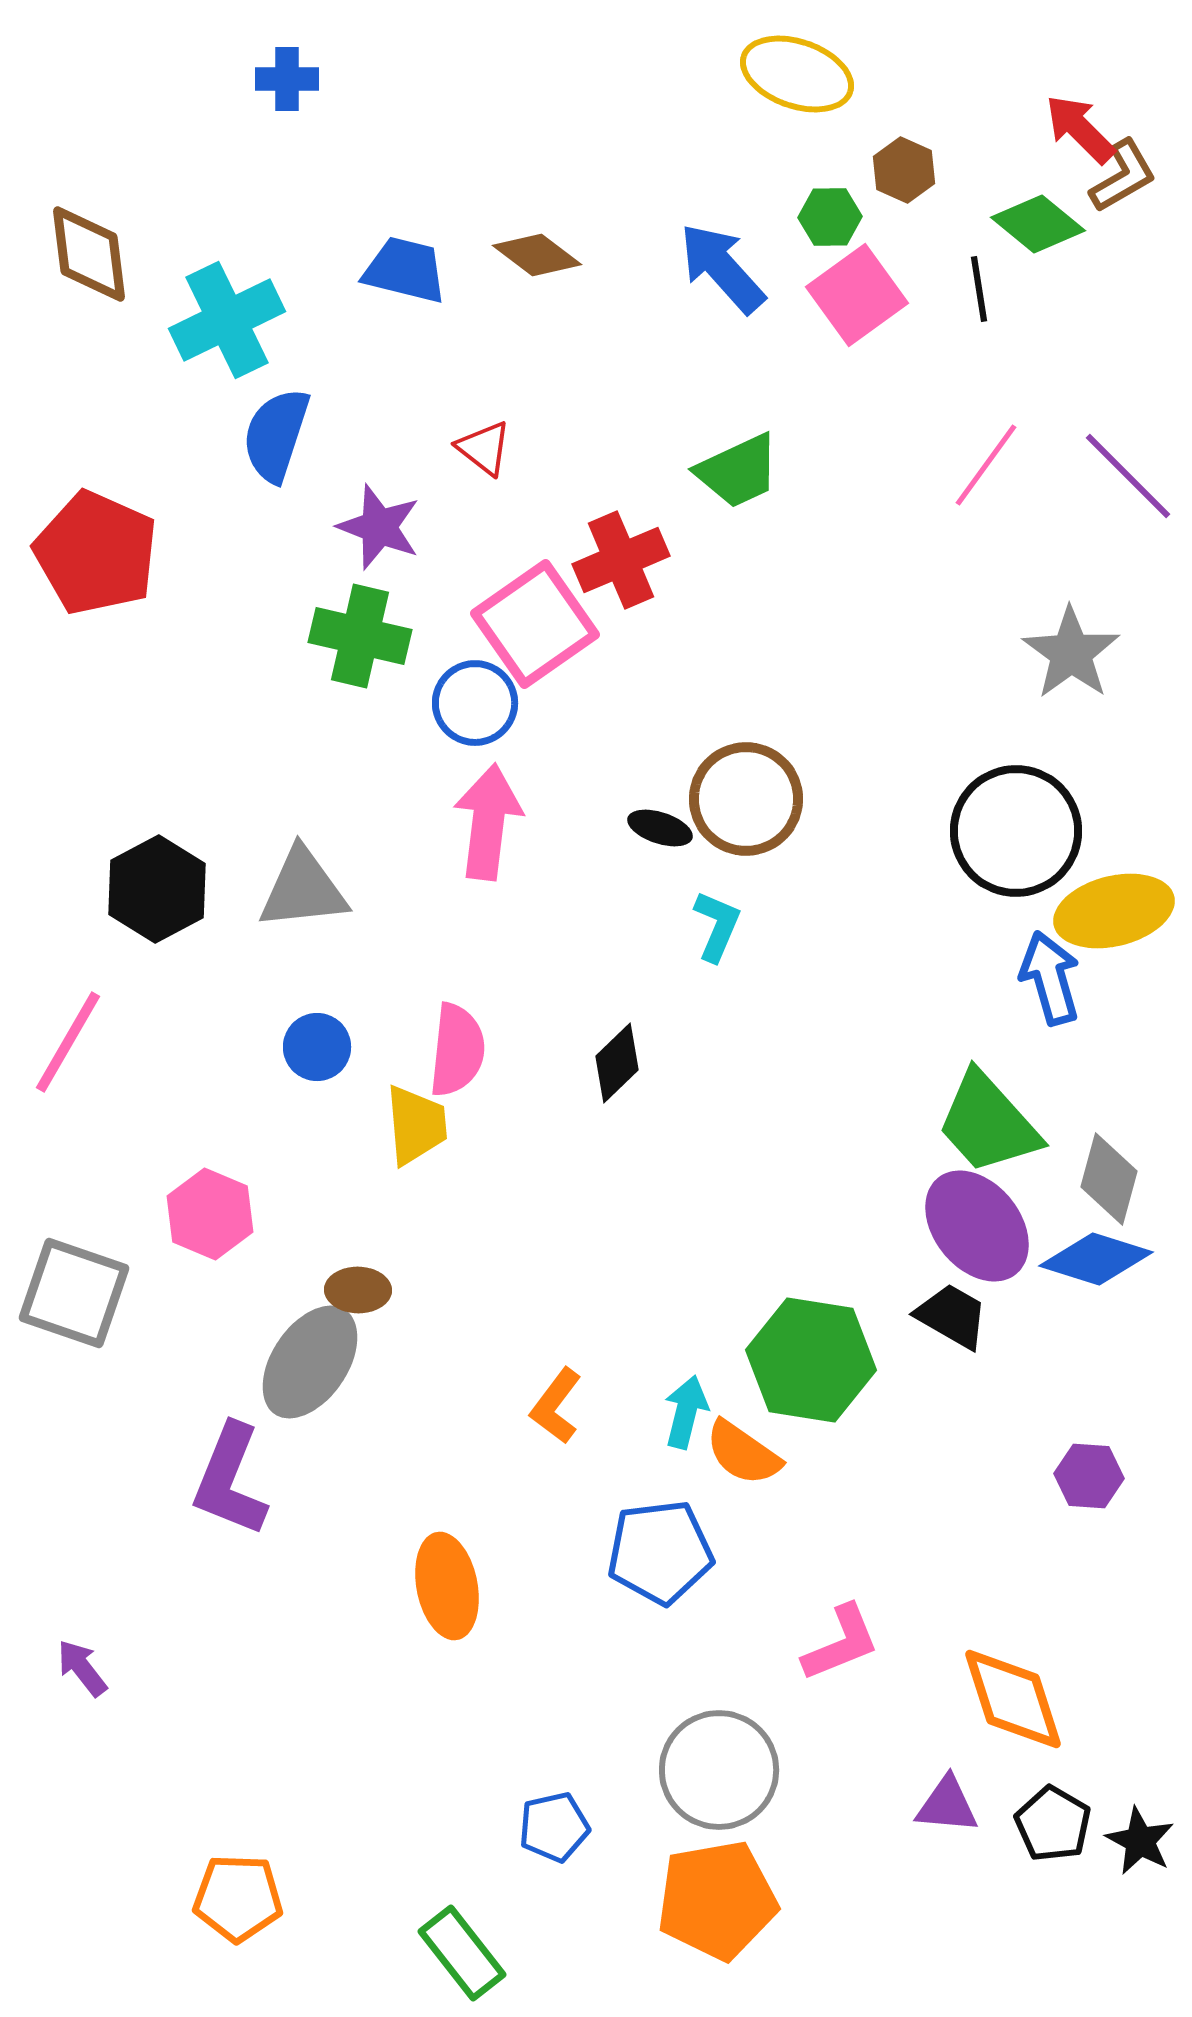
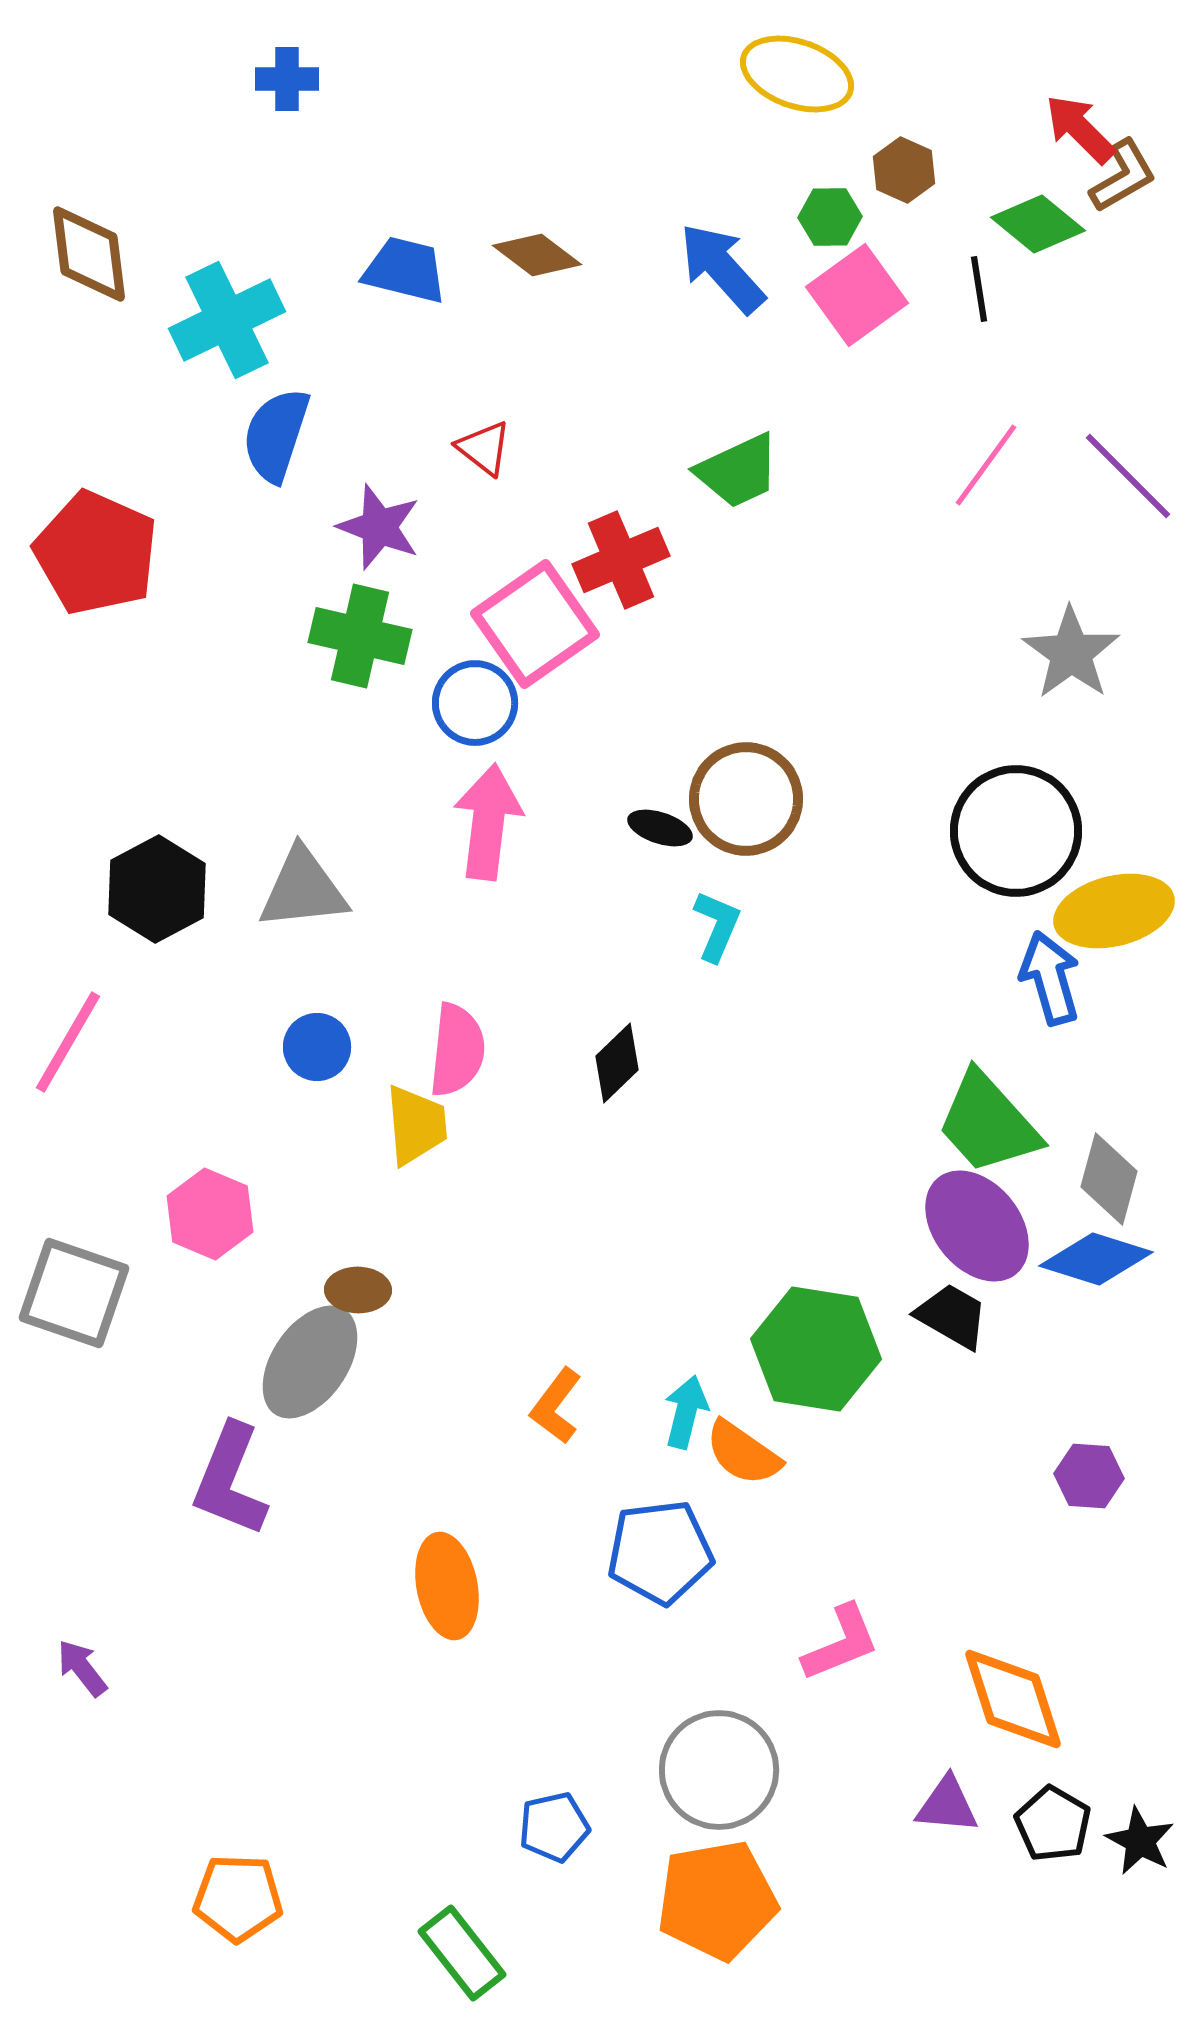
green hexagon at (811, 1360): moved 5 px right, 11 px up
